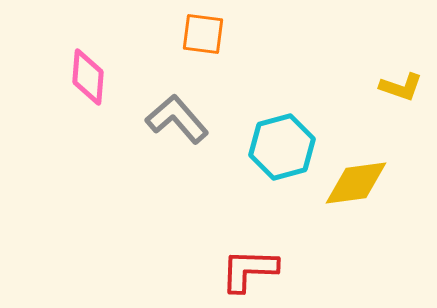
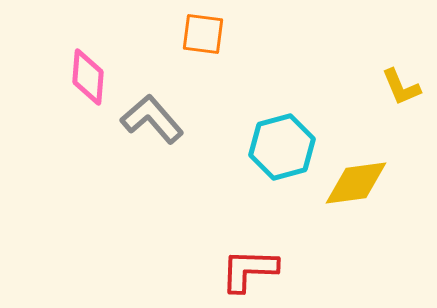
yellow L-shape: rotated 48 degrees clockwise
gray L-shape: moved 25 px left
